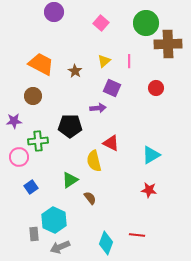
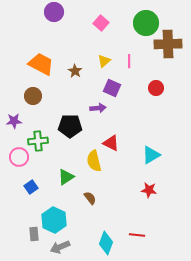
green triangle: moved 4 px left, 3 px up
